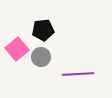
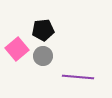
gray circle: moved 2 px right, 1 px up
purple line: moved 3 px down; rotated 8 degrees clockwise
